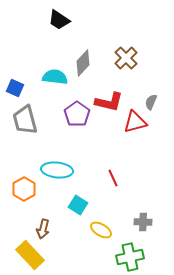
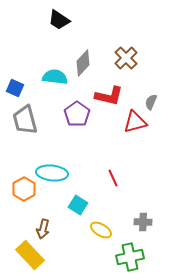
red L-shape: moved 6 px up
cyan ellipse: moved 5 px left, 3 px down
